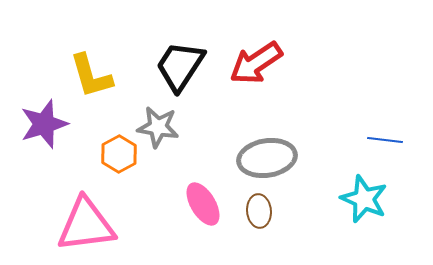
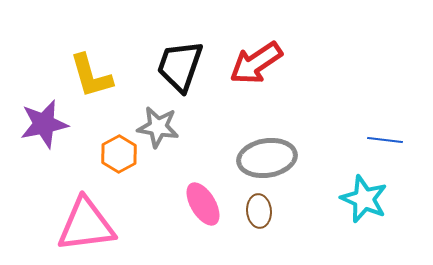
black trapezoid: rotated 14 degrees counterclockwise
purple star: rotated 6 degrees clockwise
